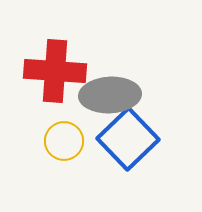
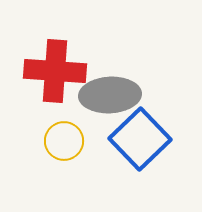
blue square: moved 12 px right
